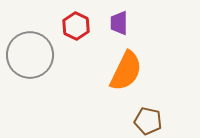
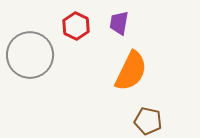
purple trapezoid: rotated 10 degrees clockwise
orange semicircle: moved 5 px right
